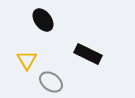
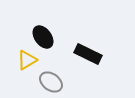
black ellipse: moved 17 px down
yellow triangle: rotated 30 degrees clockwise
